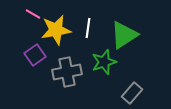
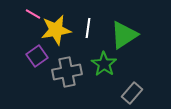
purple square: moved 2 px right, 1 px down
green star: moved 2 px down; rotated 20 degrees counterclockwise
